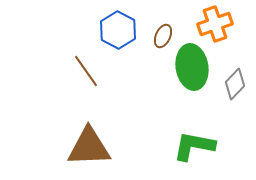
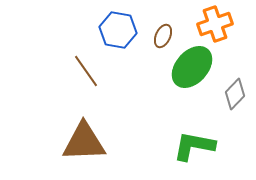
blue hexagon: rotated 18 degrees counterclockwise
green ellipse: rotated 51 degrees clockwise
gray diamond: moved 10 px down
brown triangle: moved 5 px left, 5 px up
